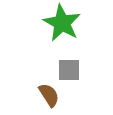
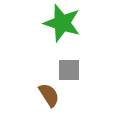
green star: rotated 12 degrees counterclockwise
